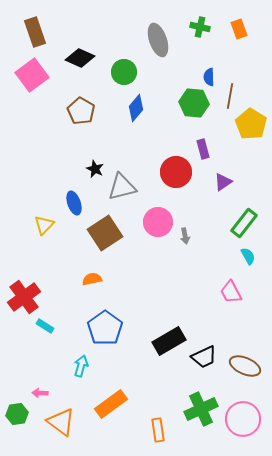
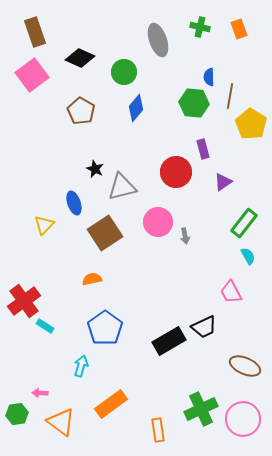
red cross at (24, 297): moved 4 px down
black trapezoid at (204, 357): moved 30 px up
